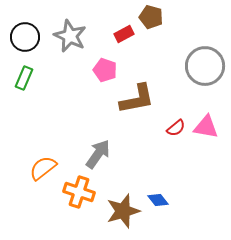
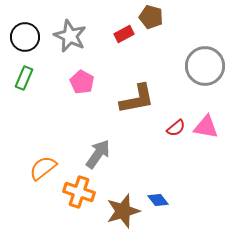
pink pentagon: moved 23 px left, 12 px down; rotated 10 degrees clockwise
